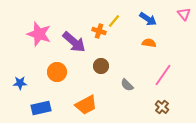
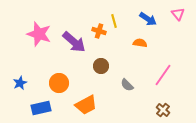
pink triangle: moved 6 px left
yellow line: rotated 56 degrees counterclockwise
orange semicircle: moved 9 px left
orange circle: moved 2 px right, 11 px down
blue star: rotated 24 degrees counterclockwise
brown cross: moved 1 px right, 3 px down
